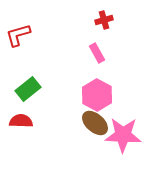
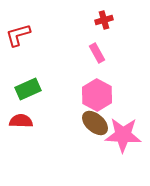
green rectangle: rotated 15 degrees clockwise
